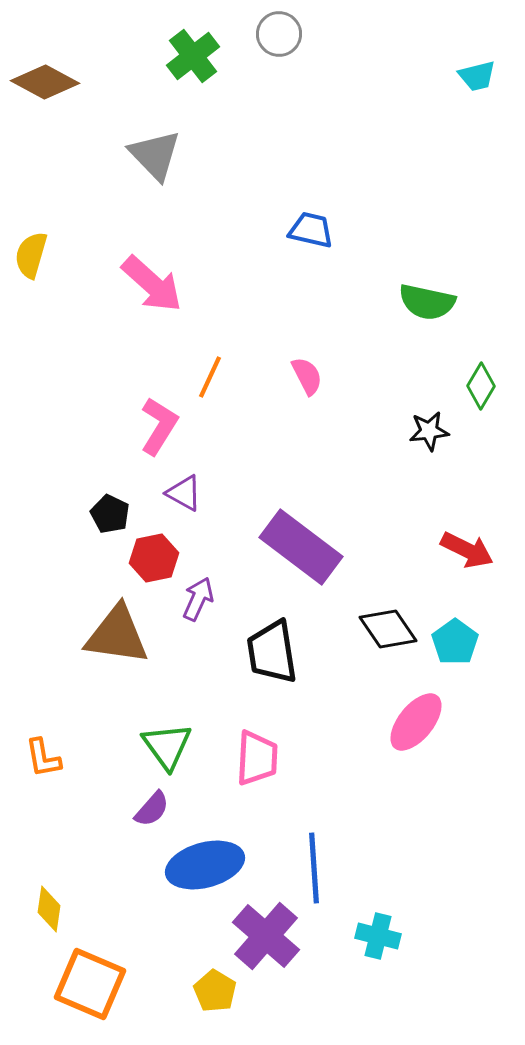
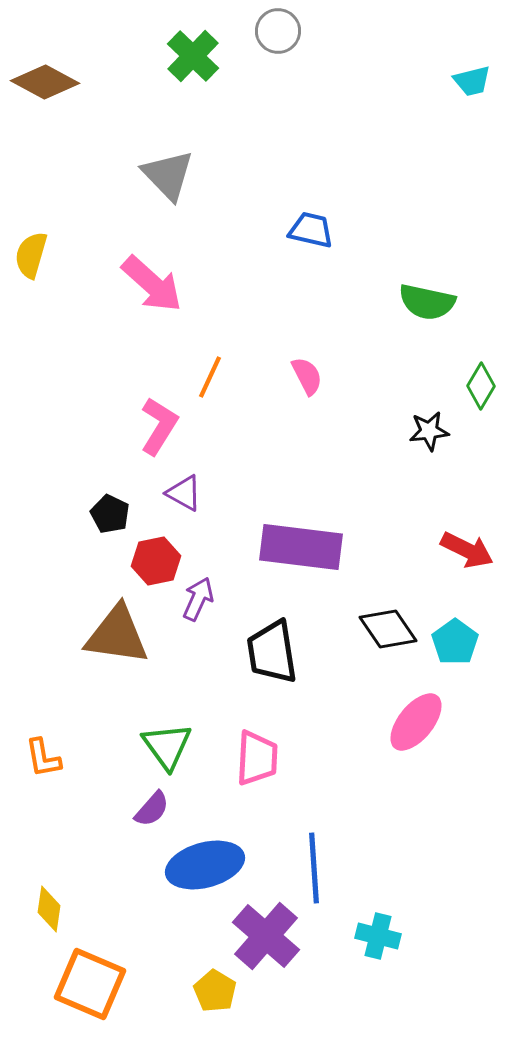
gray circle: moved 1 px left, 3 px up
green cross: rotated 8 degrees counterclockwise
cyan trapezoid: moved 5 px left, 5 px down
gray triangle: moved 13 px right, 20 px down
purple rectangle: rotated 30 degrees counterclockwise
red hexagon: moved 2 px right, 3 px down
